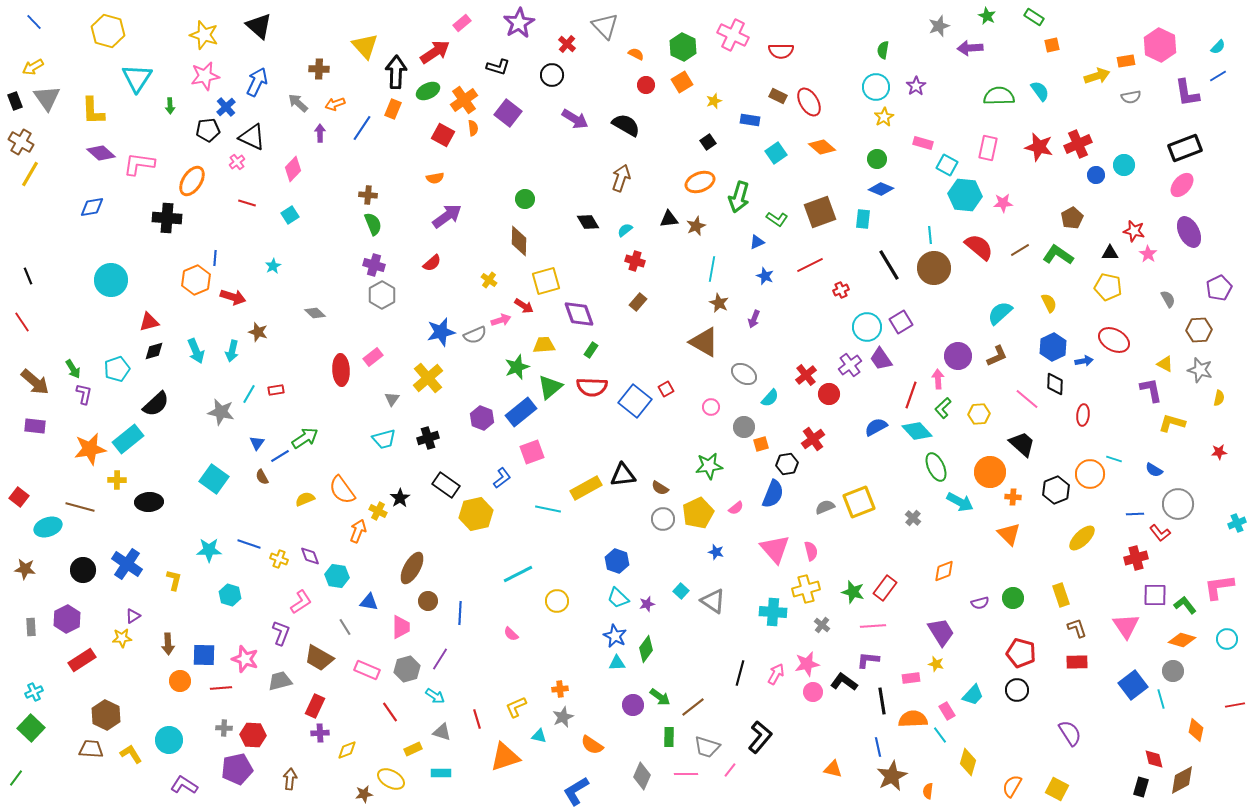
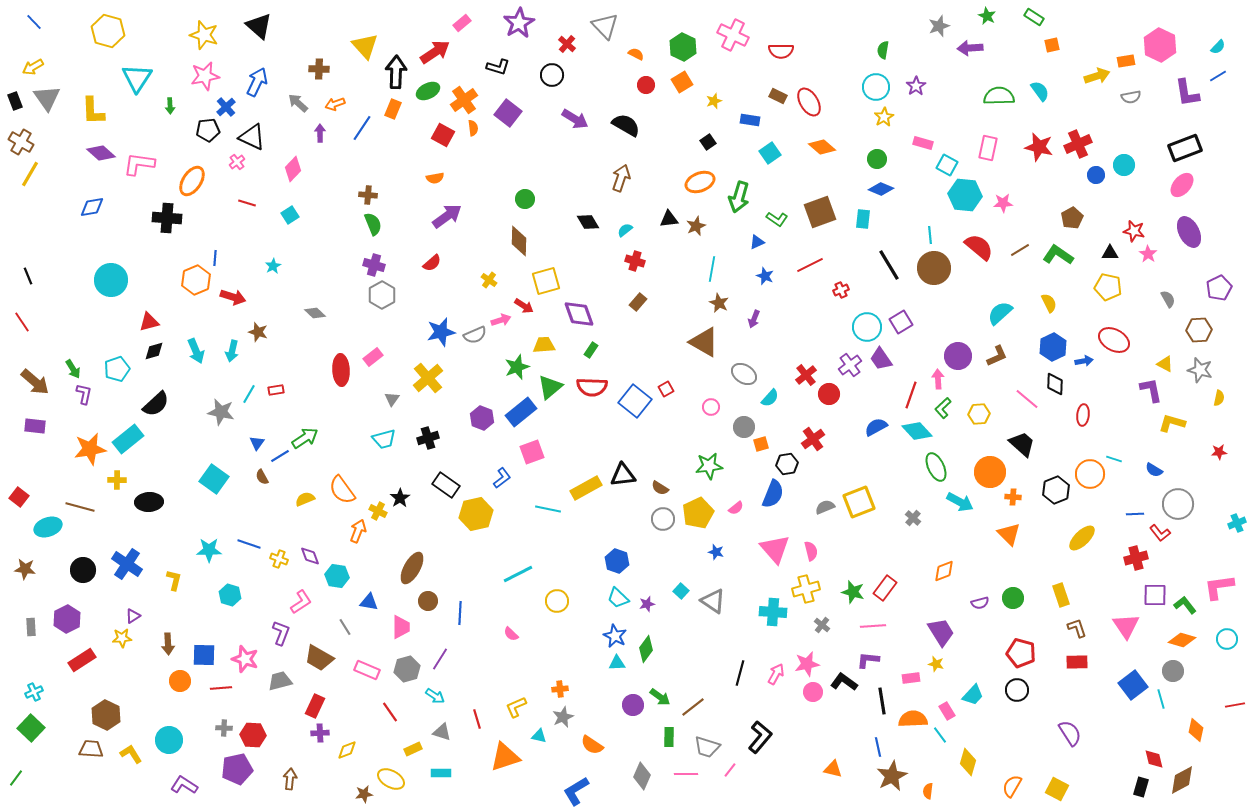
cyan square at (776, 153): moved 6 px left
